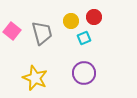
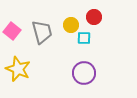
yellow circle: moved 4 px down
gray trapezoid: moved 1 px up
cyan square: rotated 24 degrees clockwise
yellow star: moved 17 px left, 9 px up
